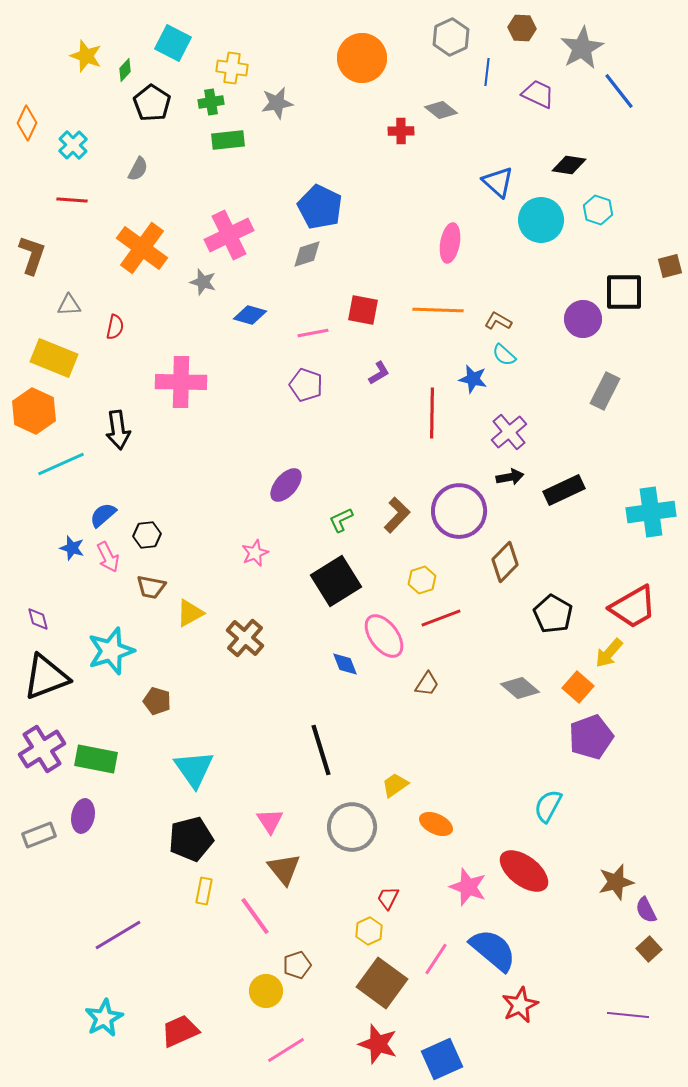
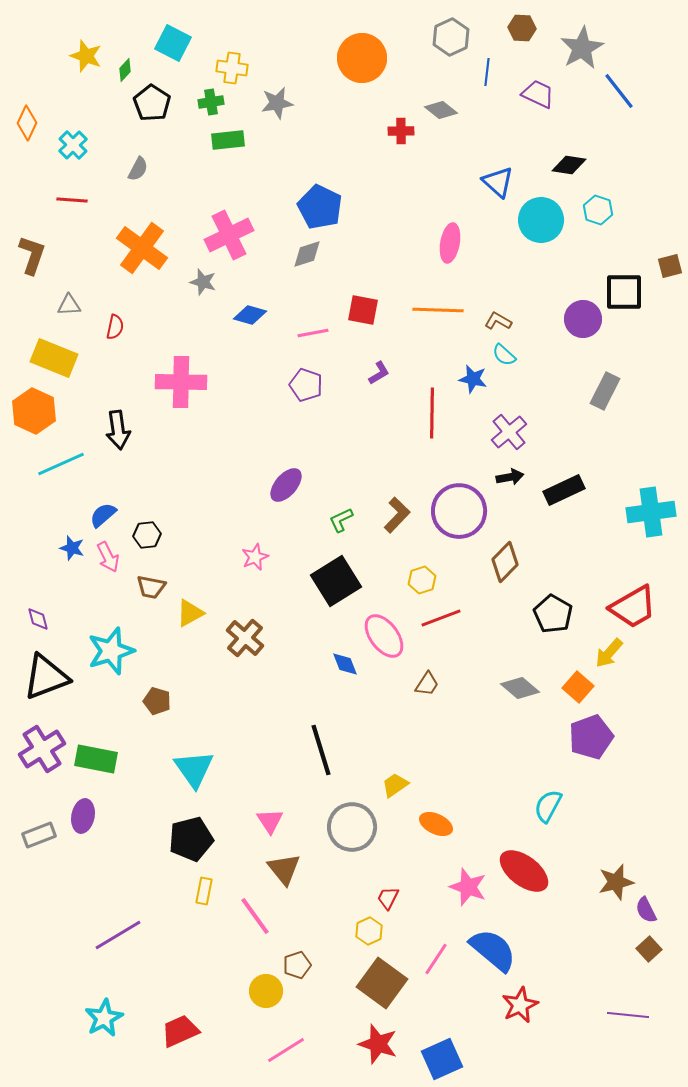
pink star at (255, 553): moved 4 px down
